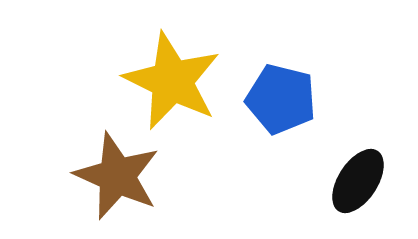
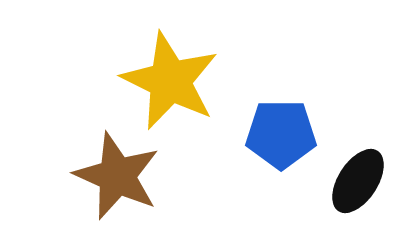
yellow star: moved 2 px left
blue pentagon: moved 35 px down; rotated 14 degrees counterclockwise
